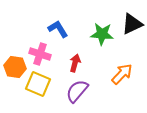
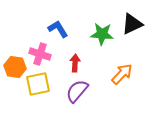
red arrow: rotated 12 degrees counterclockwise
yellow square: rotated 35 degrees counterclockwise
